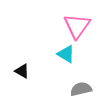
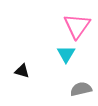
cyan triangle: rotated 30 degrees clockwise
black triangle: rotated 14 degrees counterclockwise
